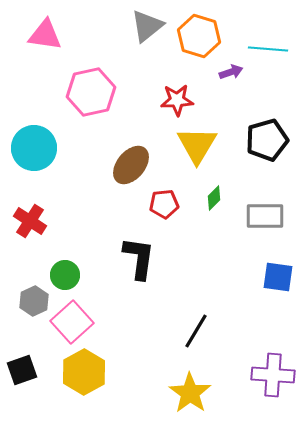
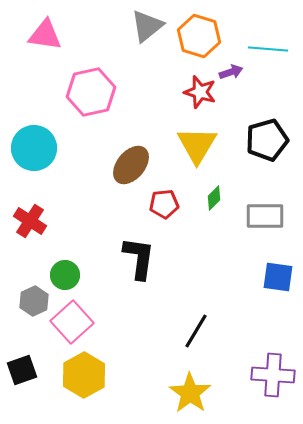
red star: moved 23 px right, 8 px up; rotated 20 degrees clockwise
yellow hexagon: moved 3 px down
